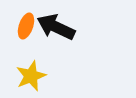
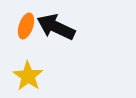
yellow star: moved 3 px left; rotated 16 degrees counterclockwise
